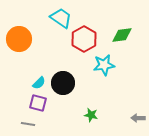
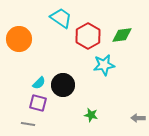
red hexagon: moved 4 px right, 3 px up
black circle: moved 2 px down
